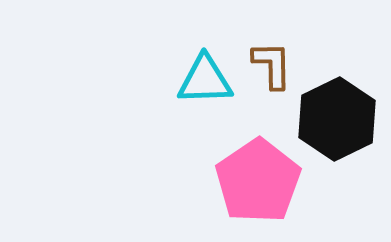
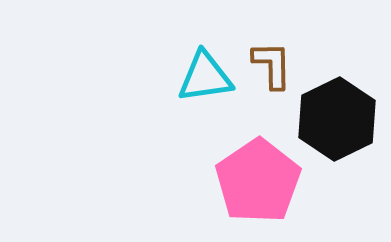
cyan triangle: moved 3 px up; rotated 6 degrees counterclockwise
